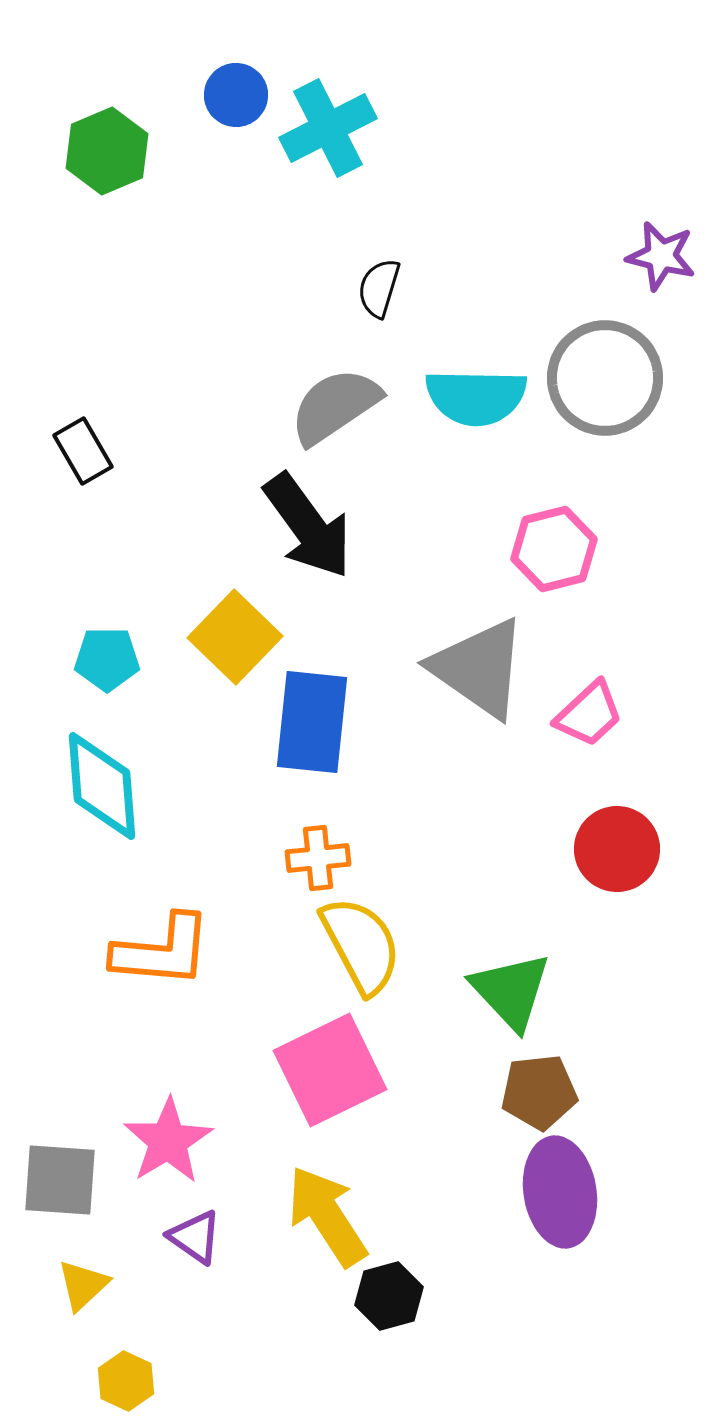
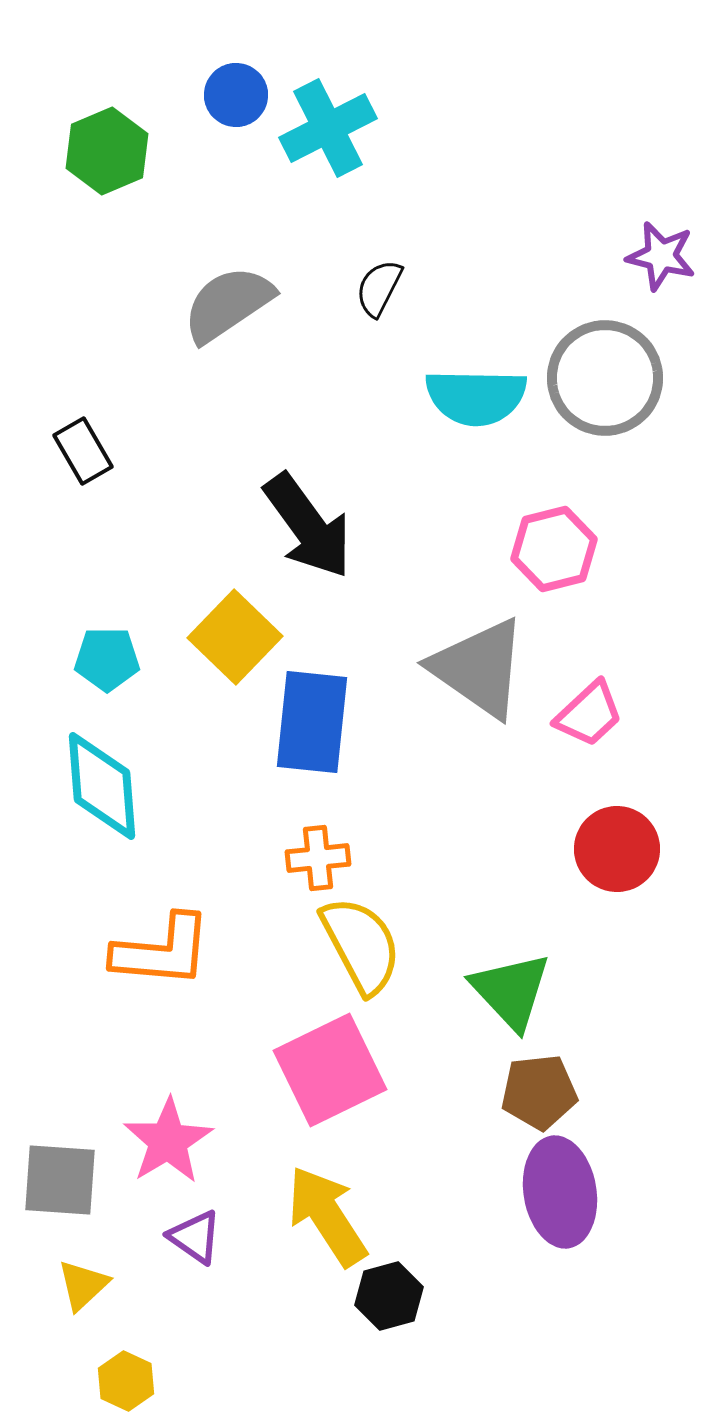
black semicircle: rotated 10 degrees clockwise
gray semicircle: moved 107 px left, 102 px up
